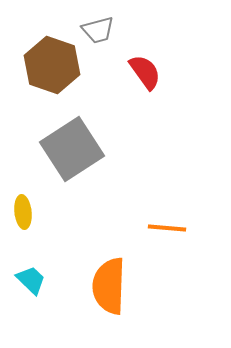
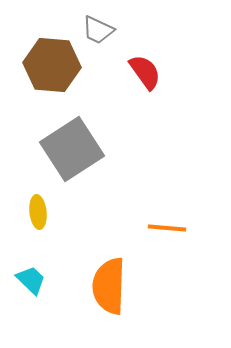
gray trapezoid: rotated 40 degrees clockwise
brown hexagon: rotated 14 degrees counterclockwise
yellow ellipse: moved 15 px right
